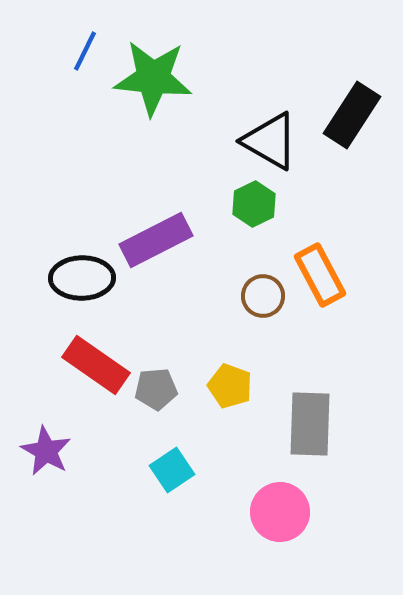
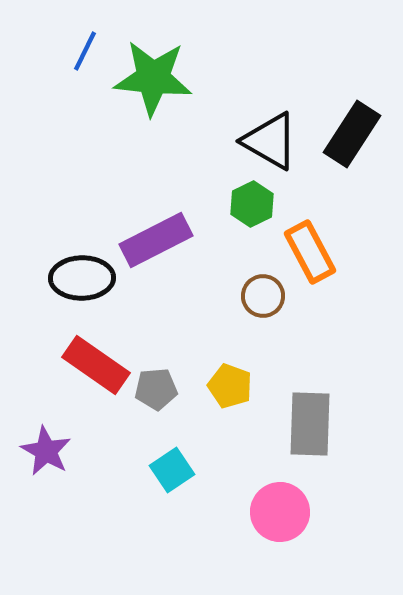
black rectangle: moved 19 px down
green hexagon: moved 2 px left
orange rectangle: moved 10 px left, 23 px up
